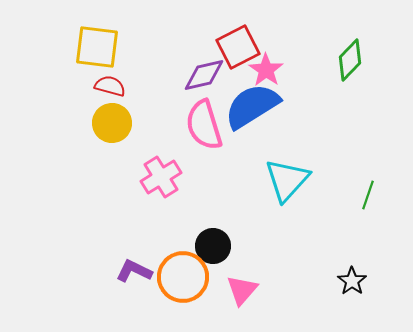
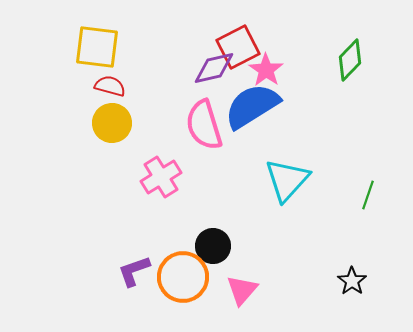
purple diamond: moved 10 px right, 7 px up
purple L-shape: rotated 45 degrees counterclockwise
